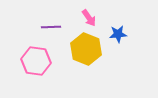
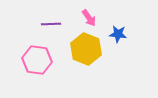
purple line: moved 3 px up
blue star: rotated 12 degrees clockwise
pink hexagon: moved 1 px right, 1 px up
